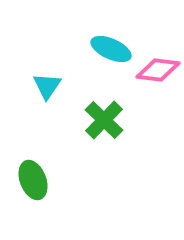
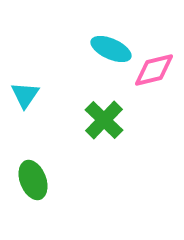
pink diamond: moved 4 px left; rotated 21 degrees counterclockwise
cyan triangle: moved 22 px left, 9 px down
